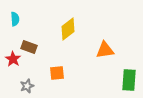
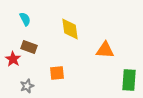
cyan semicircle: moved 10 px right; rotated 24 degrees counterclockwise
yellow diamond: moved 2 px right; rotated 60 degrees counterclockwise
orange triangle: rotated 12 degrees clockwise
